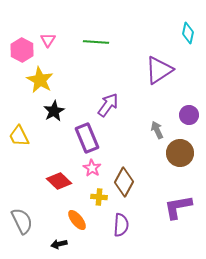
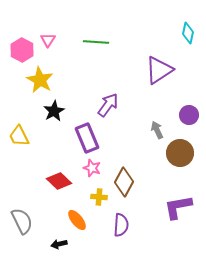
pink star: rotated 12 degrees counterclockwise
